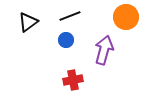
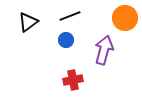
orange circle: moved 1 px left, 1 px down
